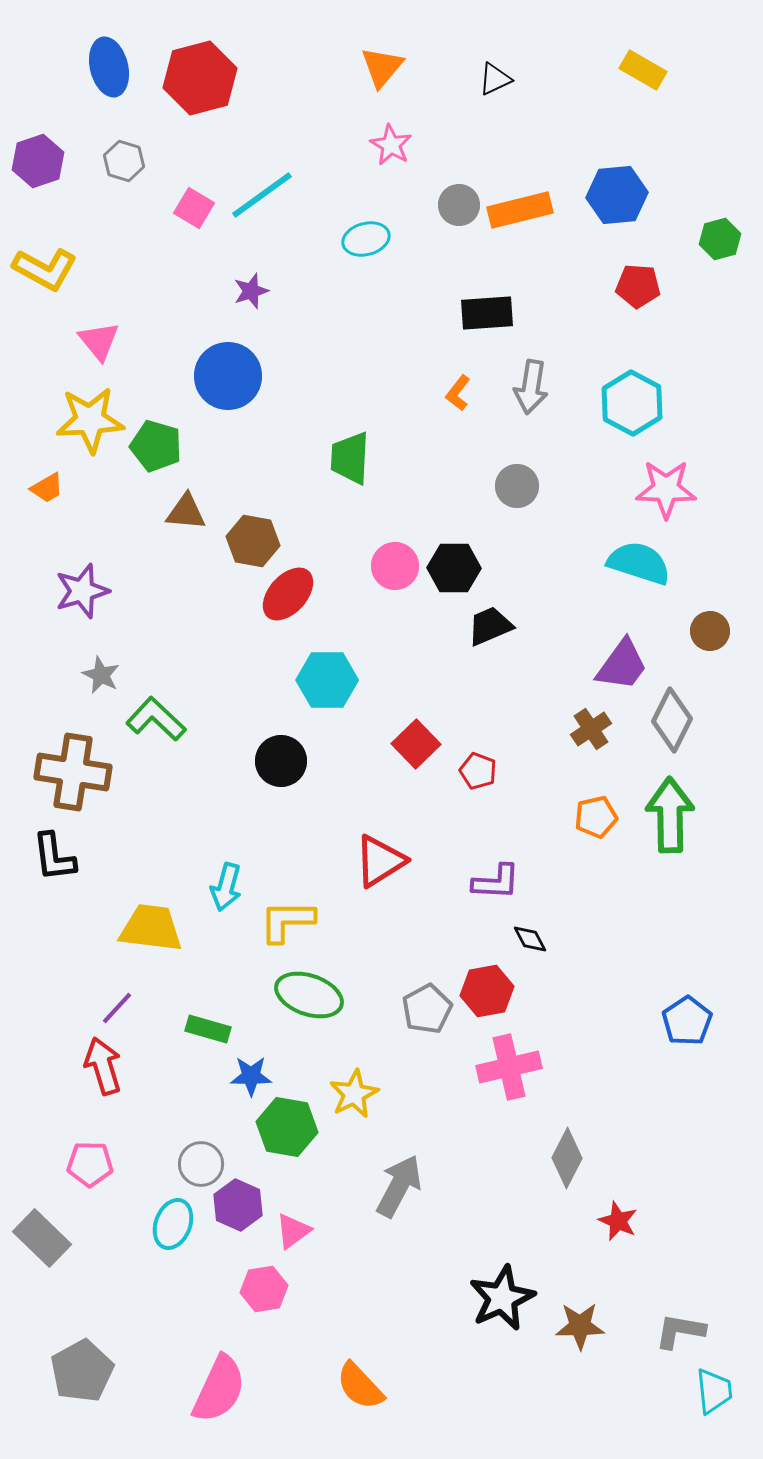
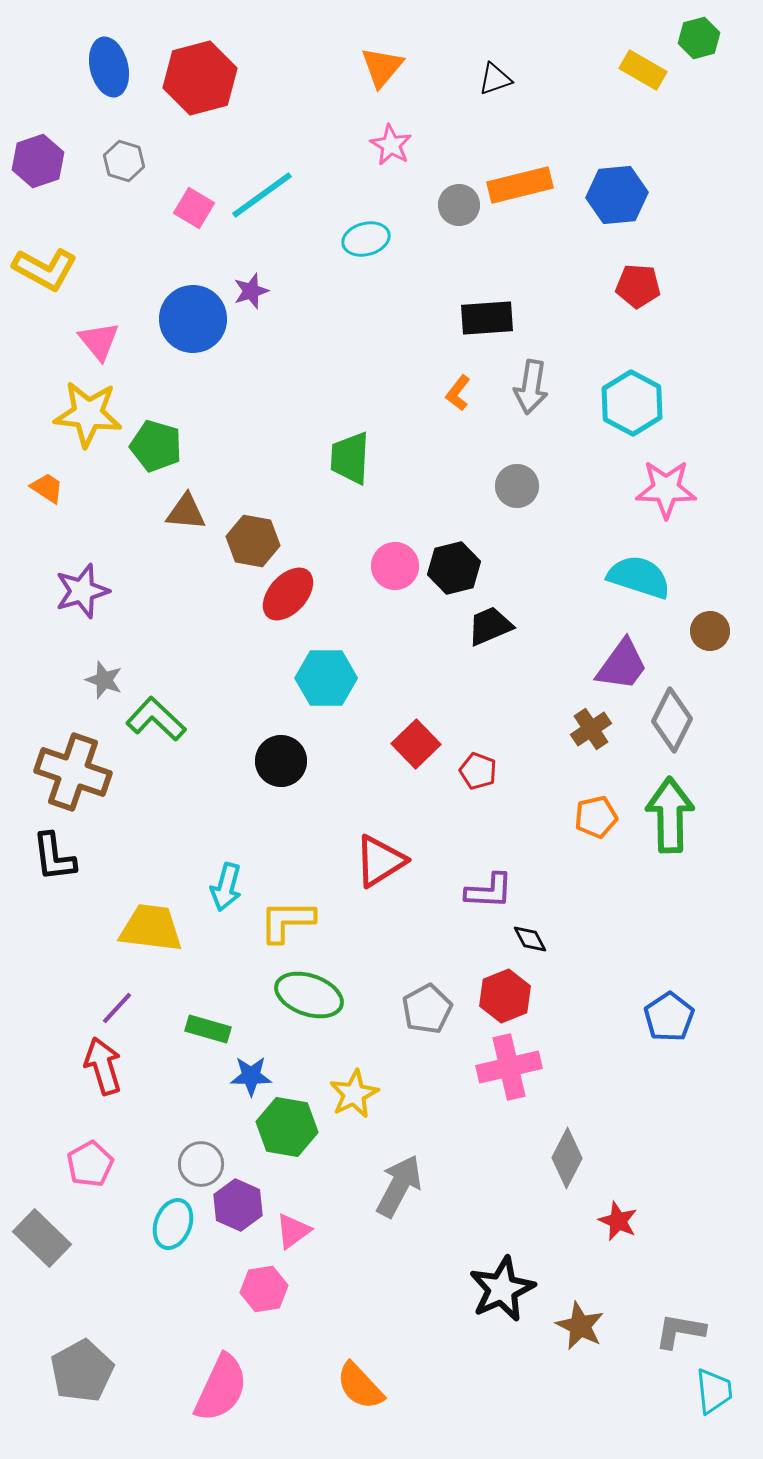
black triangle at (495, 79): rotated 6 degrees clockwise
orange rectangle at (520, 210): moved 25 px up
green hexagon at (720, 239): moved 21 px left, 201 px up
black rectangle at (487, 313): moved 5 px down
blue circle at (228, 376): moved 35 px left, 57 px up
yellow star at (90, 420): moved 2 px left, 6 px up; rotated 10 degrees clockwise
orange trapezoid at (47, 488): rotated 117 degrees counterclockwise
cyan semicircle at (639, 563): moved 14 px down
black hexagon at (454, 568): rotated 15 degrees counterclockwise
gray star at (101, 675): moved 3 px right, 5 px down; rotated 6 degrees counterclockwise
cyan hexagon at (327, 680): moved 1 px left, 2 px up
brown cross at (73, 772): rotated 10 degrees clockwise
purple L-shape at (496, 882): moved 7 px left, 9 px down
red hexagon at (487, 991): moved 18 px right, 5 px down; rotated 12 degrees counterclockwise
blue pentagon at (687, 1021): moved 18 px left, 4 px up
pink pentagon at (90, 1164): rotated 30 degrees counterclockwise
black star at (502, 1298): moved 9 px up
brown star at (580, 1326): rotated 27 degrees clockwise
pink semicircle at (219, 1389): moved 2 px right, 1 px up
